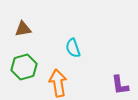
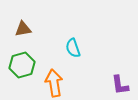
green hexagon: moved 2 px left, 2 px up
orange arrow: moved 4 px left
